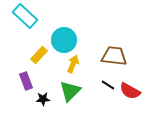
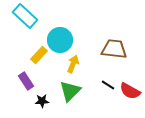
cyan circle: moved 4 px left
brown trapezoid: moved 7 px up
purple rectangle: rotated 12 degrees counterclockwise
black star: moved 1 px left, 2 px down
